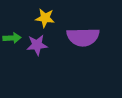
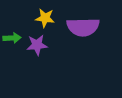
purple semicircle: moved 10 px up
